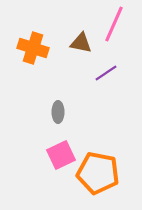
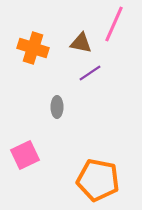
purple line: moved 16 px left
gray ellipse: moved 1 px left, 5 px up
pink square: moved 36 px left
orange pentagon: moved 7 px down
